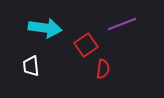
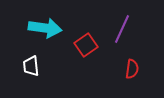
purple line: moved 5 px down; rotated 44 degrees counterclockwise
red semicircle: moved 29 px right
